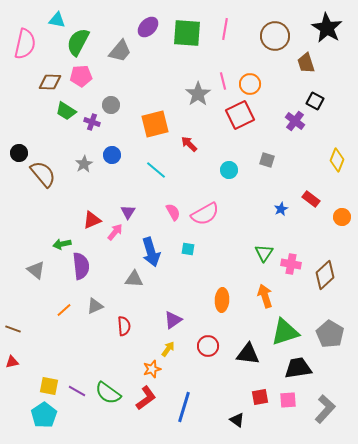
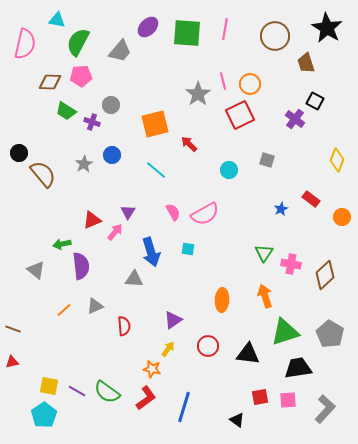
purple cross at (295, 121): moved 2 px up
orange star at (152, 369): rotated 30 degrees clockwise
green semicircle at (108, 393): moved 1 px left, 1 px up
